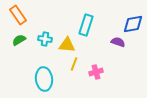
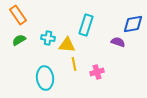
cyan cross: moved 3 px right, 1 px up
yellow line: rotated 32 degrees counterclockwise
pink cross: moved 1 px right
cyan ellipse: moved 1 px right, 1 px up
